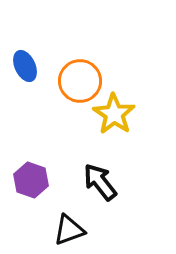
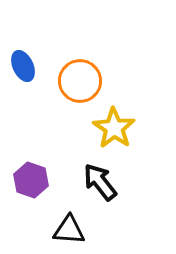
blue ellipse: moved 2 px left
yellow star: moved 14 px down
black triangle: rotated 24 degrees clockwise
